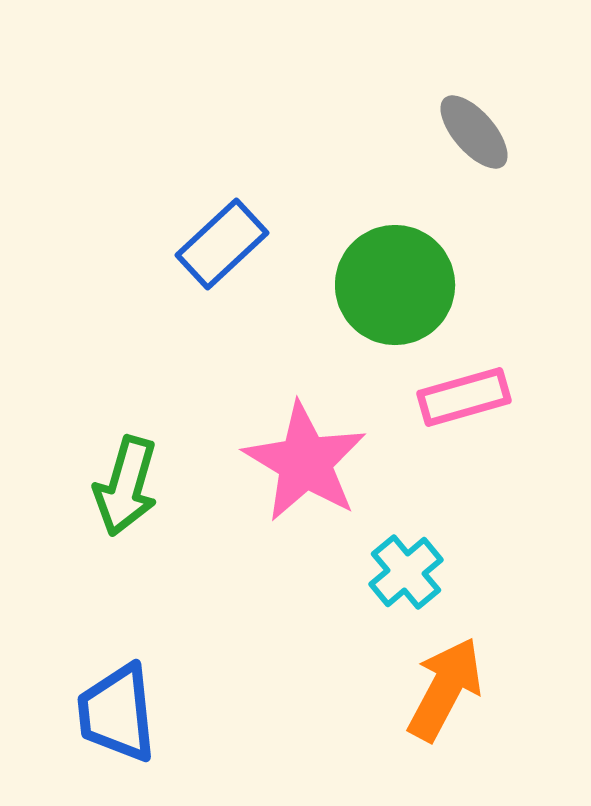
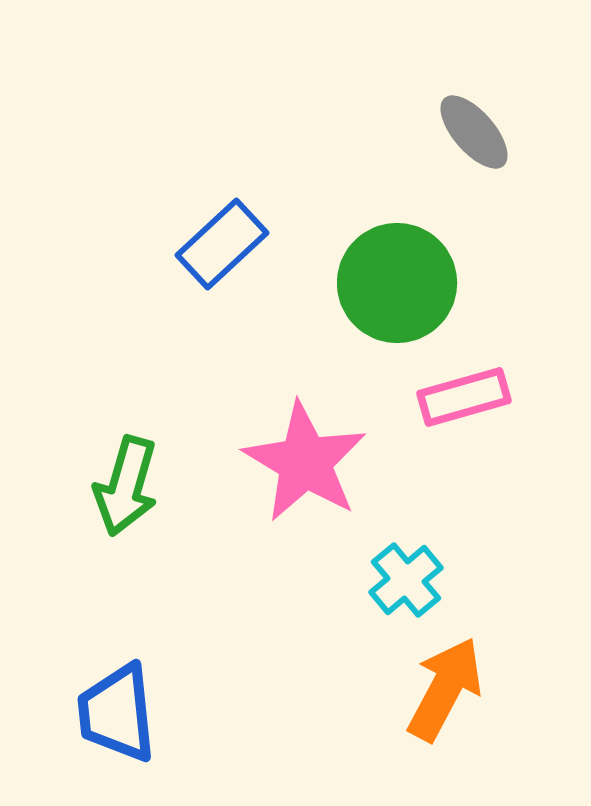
green circle: moved 2 px right, 2 px up
cyan cross: moved 8 px down
